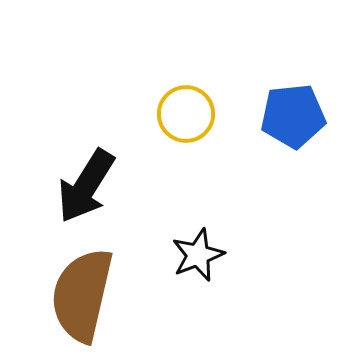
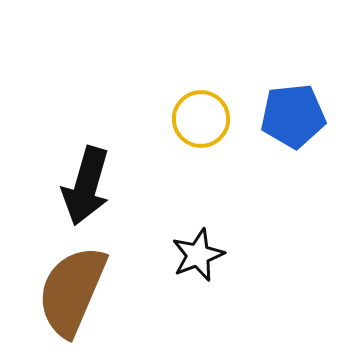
yellow circle: moved 15 px right, 5 px down
black arrow: rotated 16 degrees counterclockwise
brown semicircle: moved 10 px left, 4 px up; rotated 10 degrees clockwise
